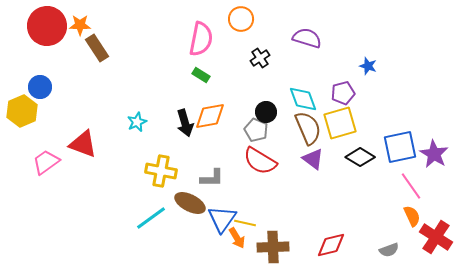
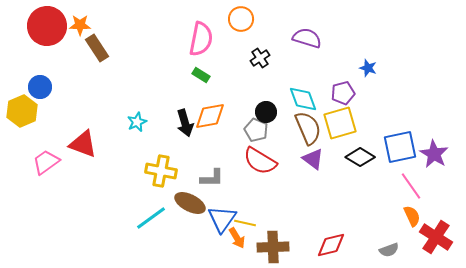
blue star: moved 2 px down
